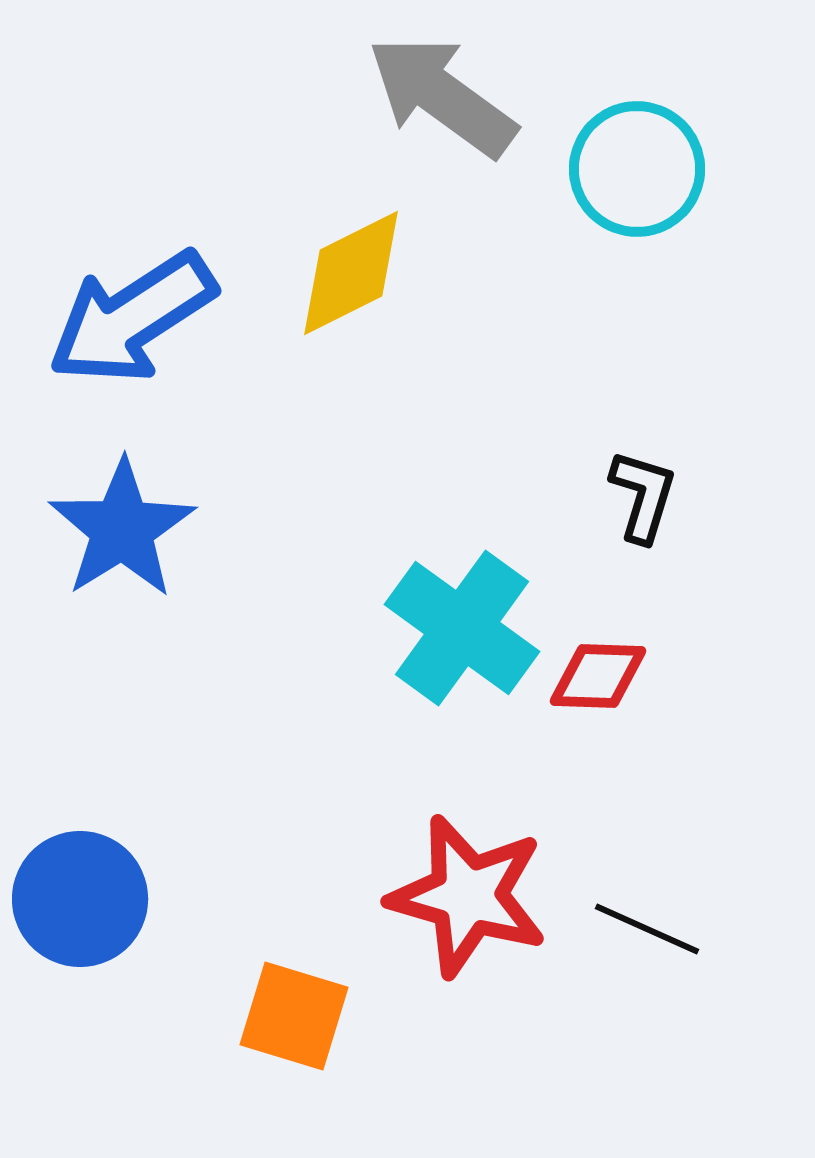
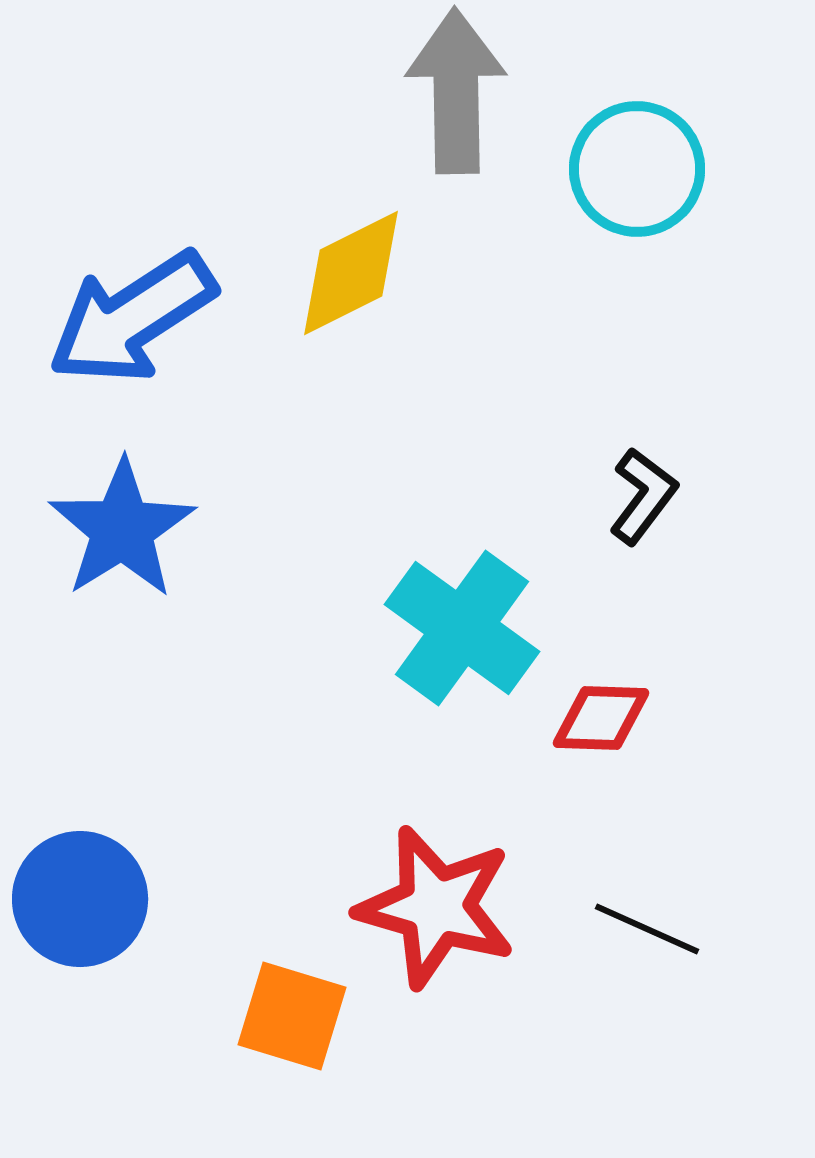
gray arrow: moved 14 px right, 5 px up; rotated 53 degrees clockwise
black L-shape: rotated 20 degrees clockwise
red diamond: moved 3 px right, 42 px down
red star: moved 32 px left, 11 px down
orange square: moved 2 px left
